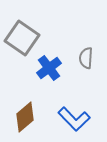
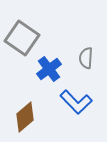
blue cross: moved 1 px down
blue L-shape: moved 2 px right, 17 px up
